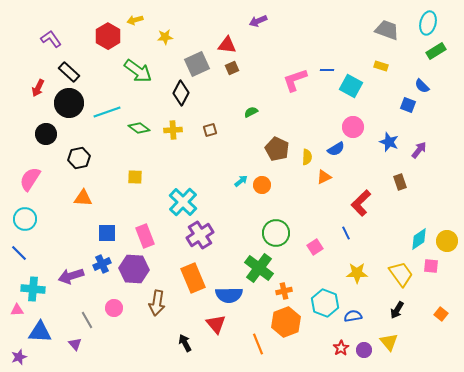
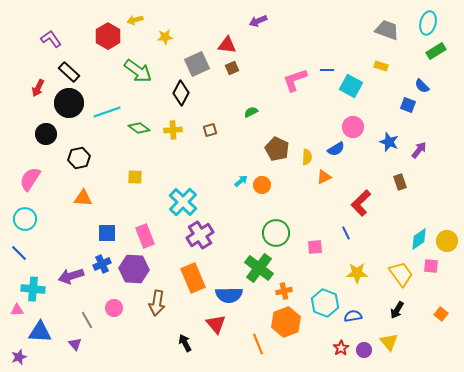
pink square at (315, 247): rotated 28 degrees clockwise
